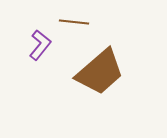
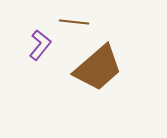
brown trapezoid: moved 2 px left, 4 px up
